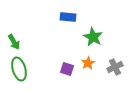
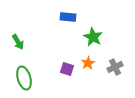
green arrow: moved 4 px right
green ellipse: moved 5 px right, 9 px down
